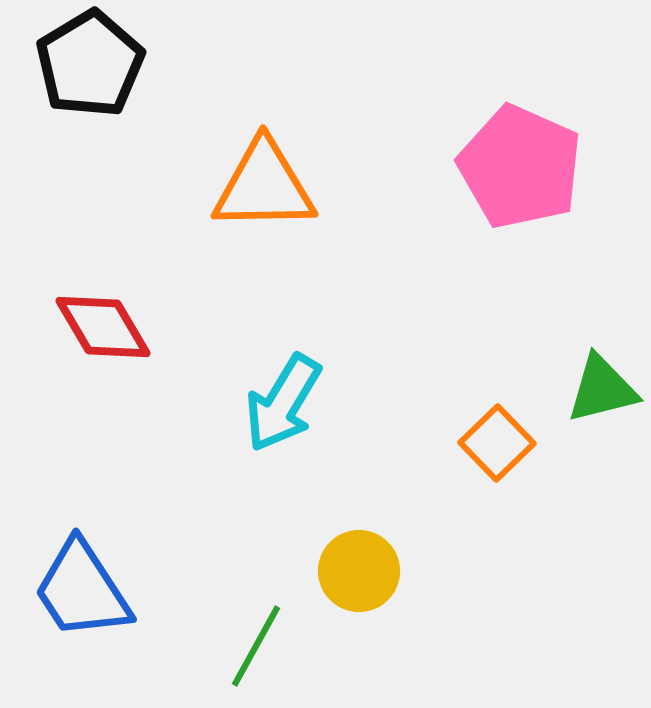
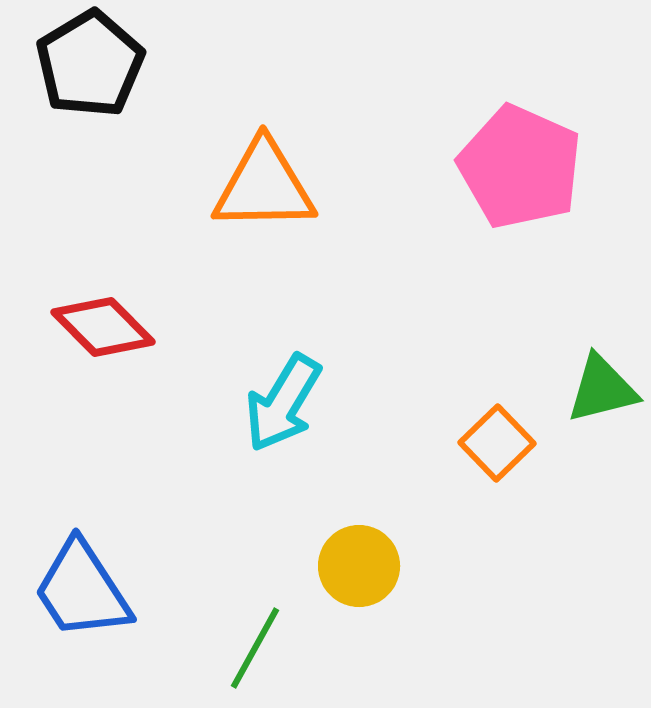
red diamond: rotated 14 degrees counterclockwise
yellow circle: moved 5 px up
green line: moved 1 px left, 2 px down
